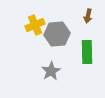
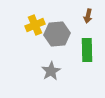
green rectangle: moved 2 px up
